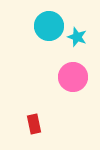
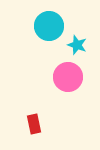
cyan star: moved 8 px down
pink circle: moved 5 px left
